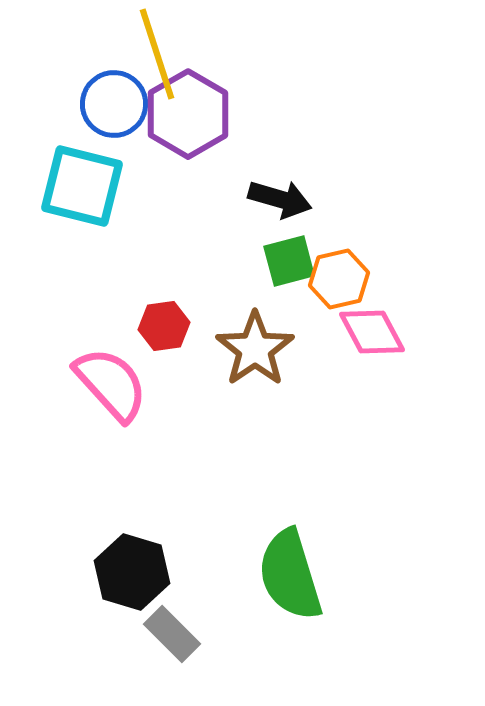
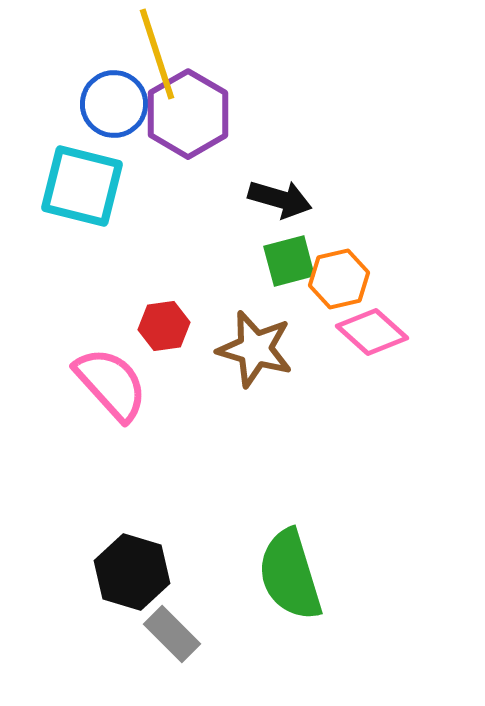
pink diamond: rotated 20 degrees counterclockwise
brown star: rotated 22 degrees counterclockwise
